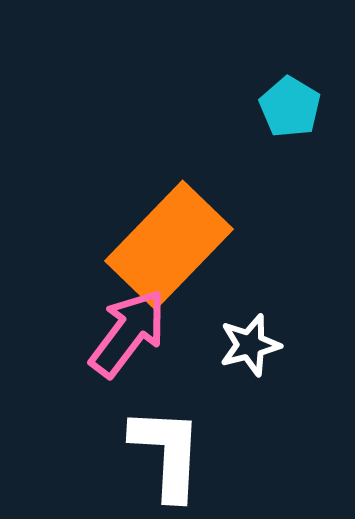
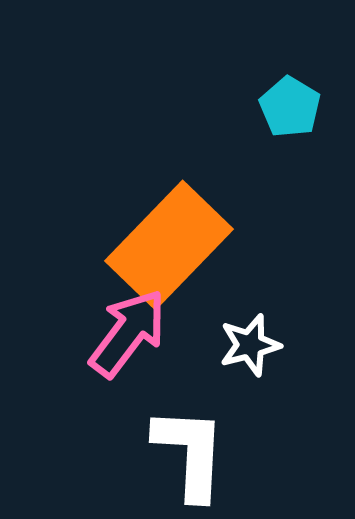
white L-shape: moved 23 px right
